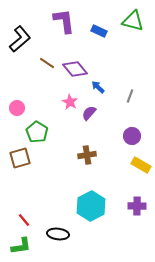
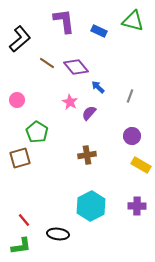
purple diamond: moved 1 px right, 2 px up
pink circle: moved 8 px up
